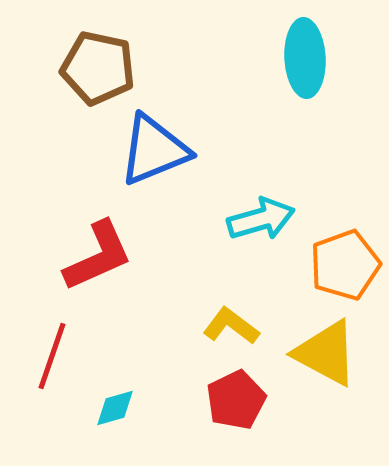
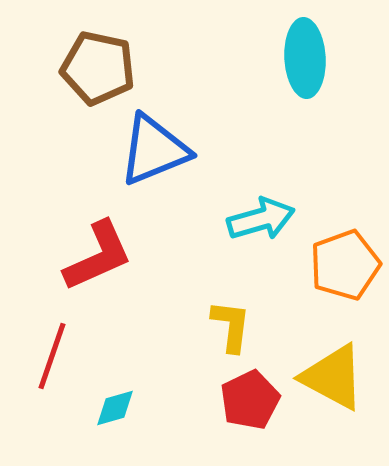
yellow L-shape: rotated 60 degrees clockwise
yellow triangle: moved 7 px right, 24 px down
red pentagon: moved 14 px right
